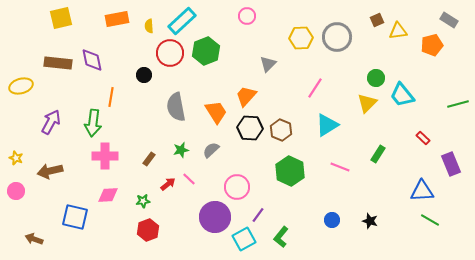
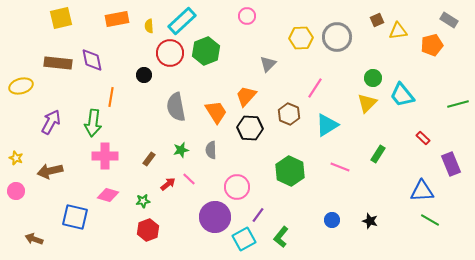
green circle at (376, 78): moved 3 px left
brown hexagon at (281, 130): moved 8 px right, 16 px up
gray semicircle at (211, 150): rotated 48 degrees counterclockwise
pink diamond at (108, 195): rotated 20 degrees clockwise
